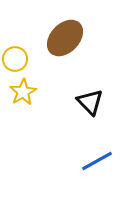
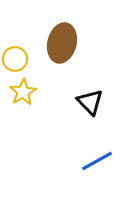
brown ellipse: moved 3 px left, 5 px down; rotated 30 degrees counterclockwise
